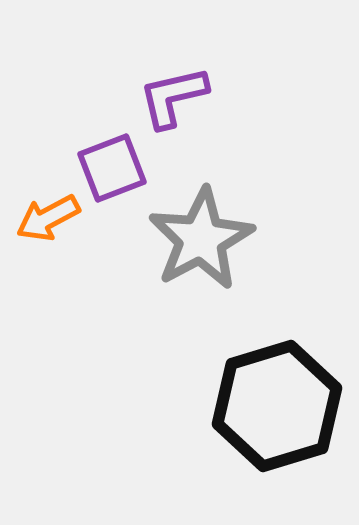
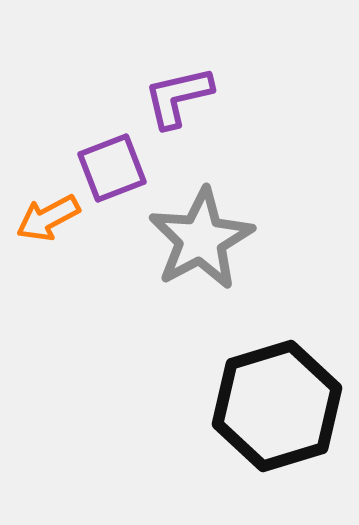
purple L-shape: moved 5 px right
